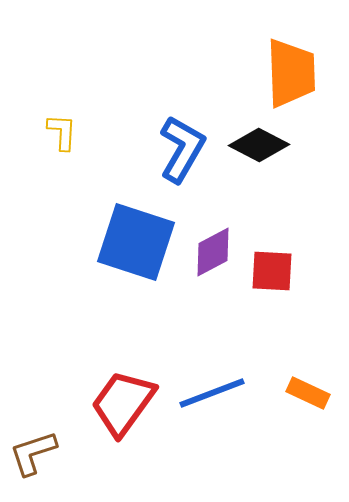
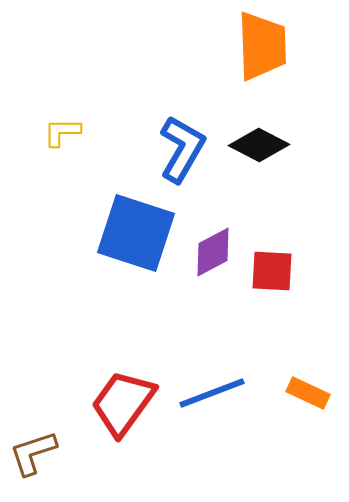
orange trapezoid: moved 29 px left, 27 px up
yellow L-shape: rotated 93 degrees counterclockwise
blue square: moved 9 px up
